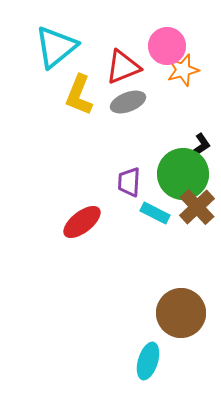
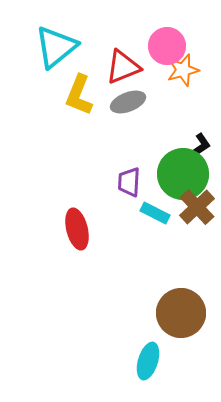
red ellipse: moved 5 px left, 7 px down; rotated 66 degrees counterclockwise
